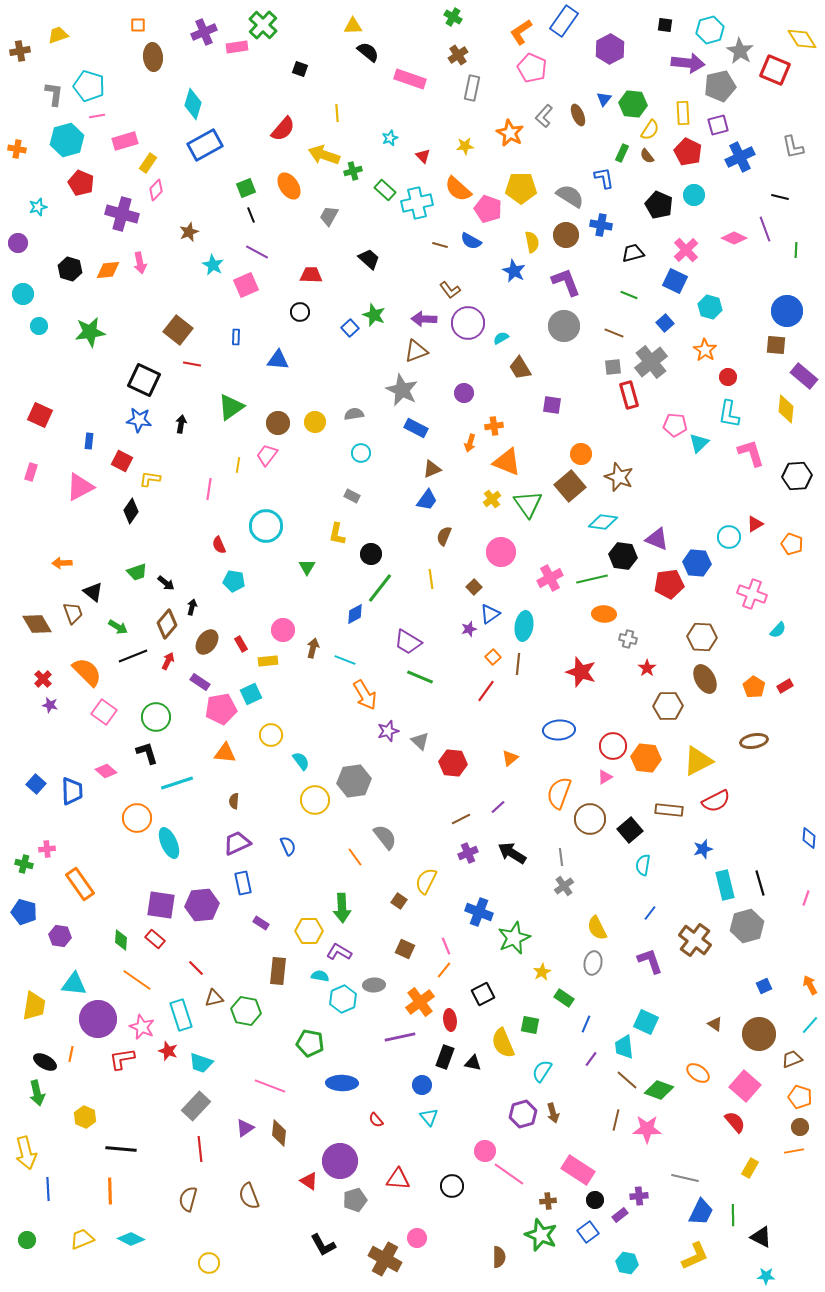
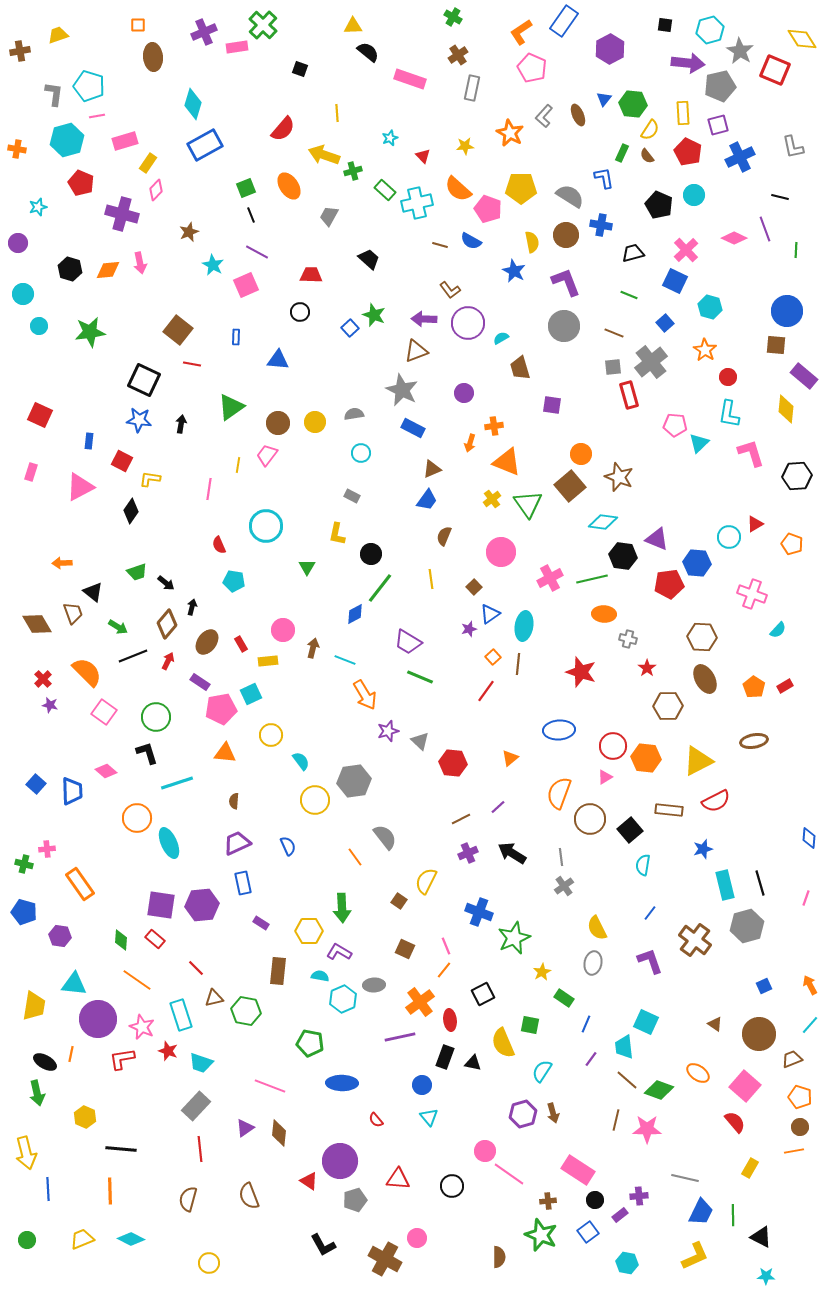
brown trapezoid at (520, 368): rotated 15 degrees clockwise
blue rectangle at (416, 428): moved 3 px left
